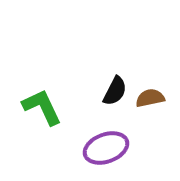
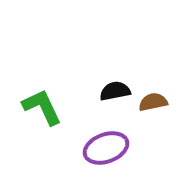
black semicircle: rotated 128 degrees counterclockwise
brown semicircle: moved 3 px right, 4 px down
